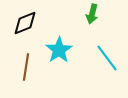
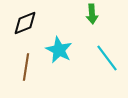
green arrow: rotated 18 degrees counterclockwise
cyan star: rotated 12 degrees counterclockwise
